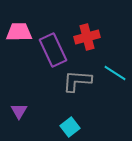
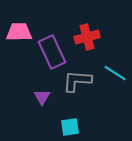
purple rectangle: moved 1 px left, 2 px down
purple triangle: moved 23 px right, 14 px up
cyan square: rotated 30 degrees clockwise
